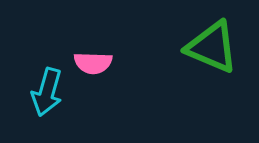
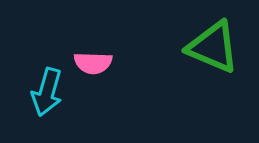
green triangle: moved 1 px right
